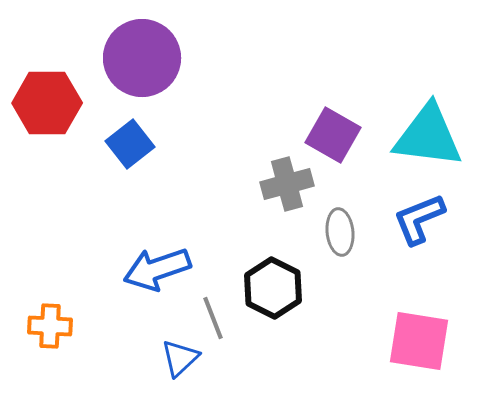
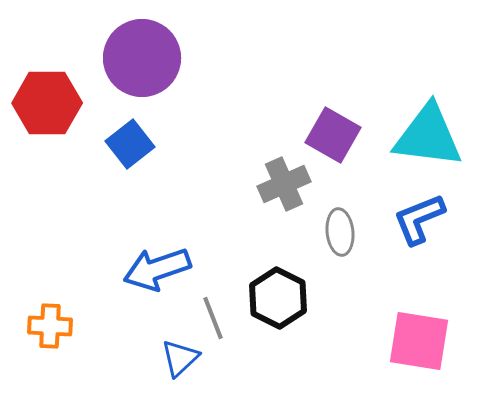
gray cross: moved 3 px left; rotated 9 degrees counterclockwise
black hexagon: moved 5 px right, 10 px down
